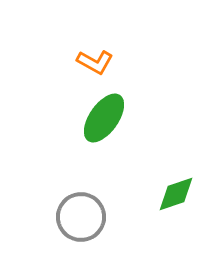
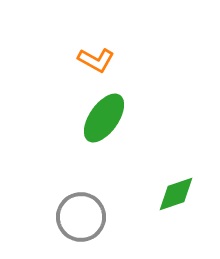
orange L-shape: moved 1 px right, 2 px up
